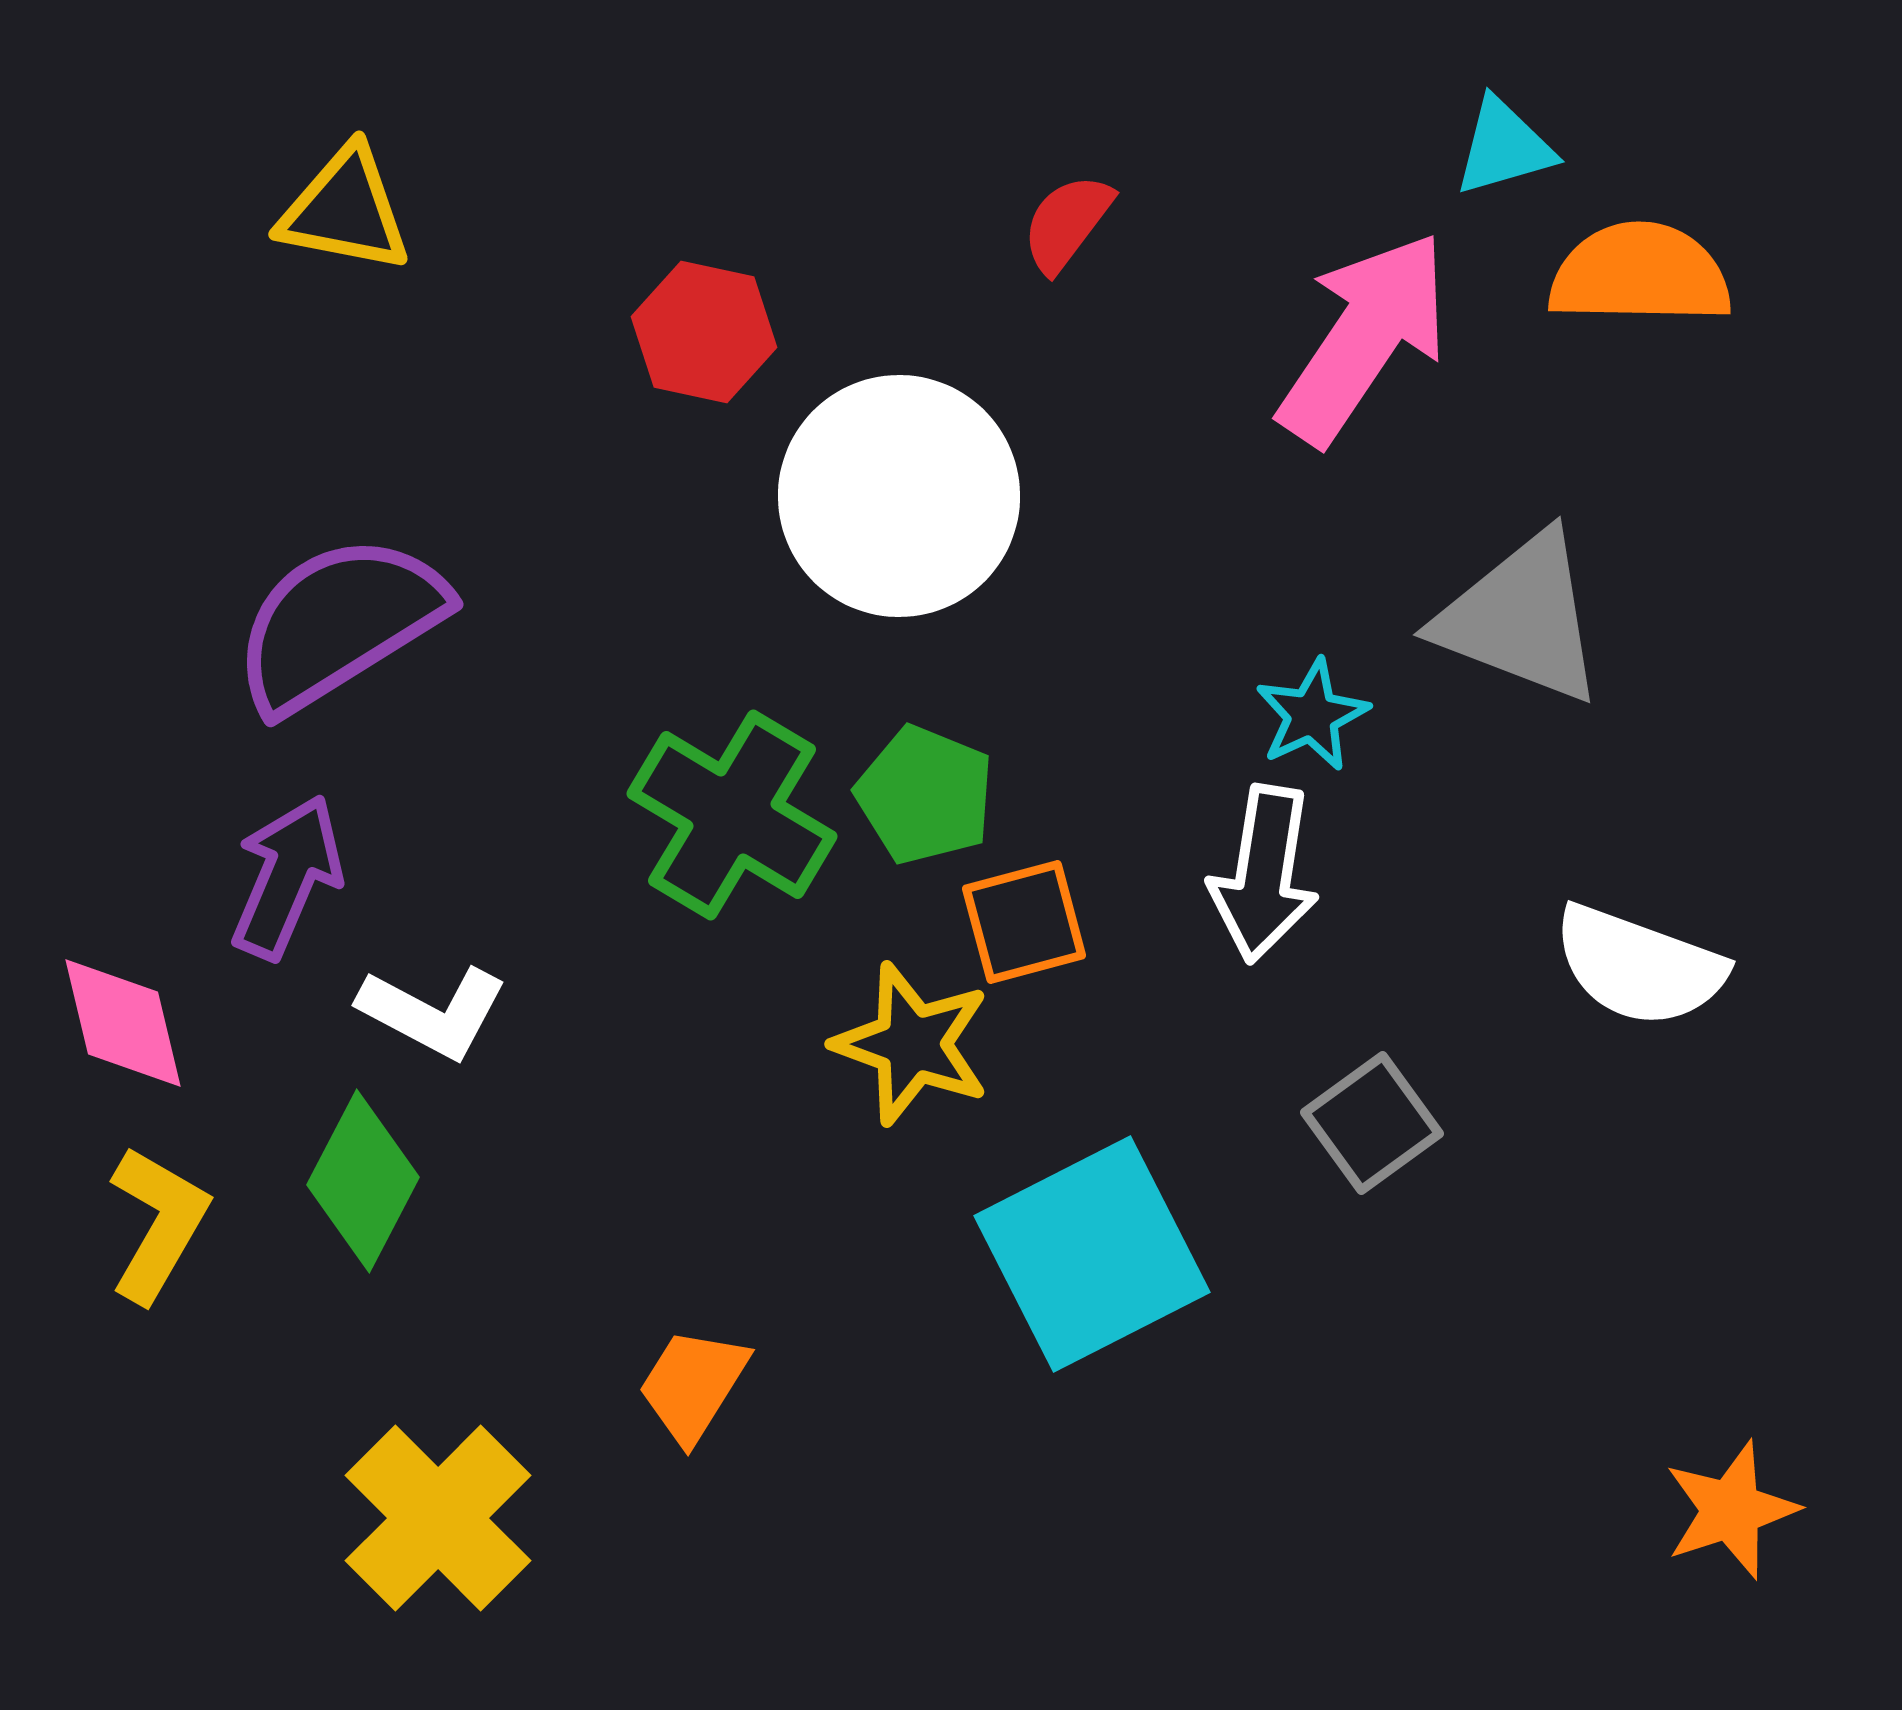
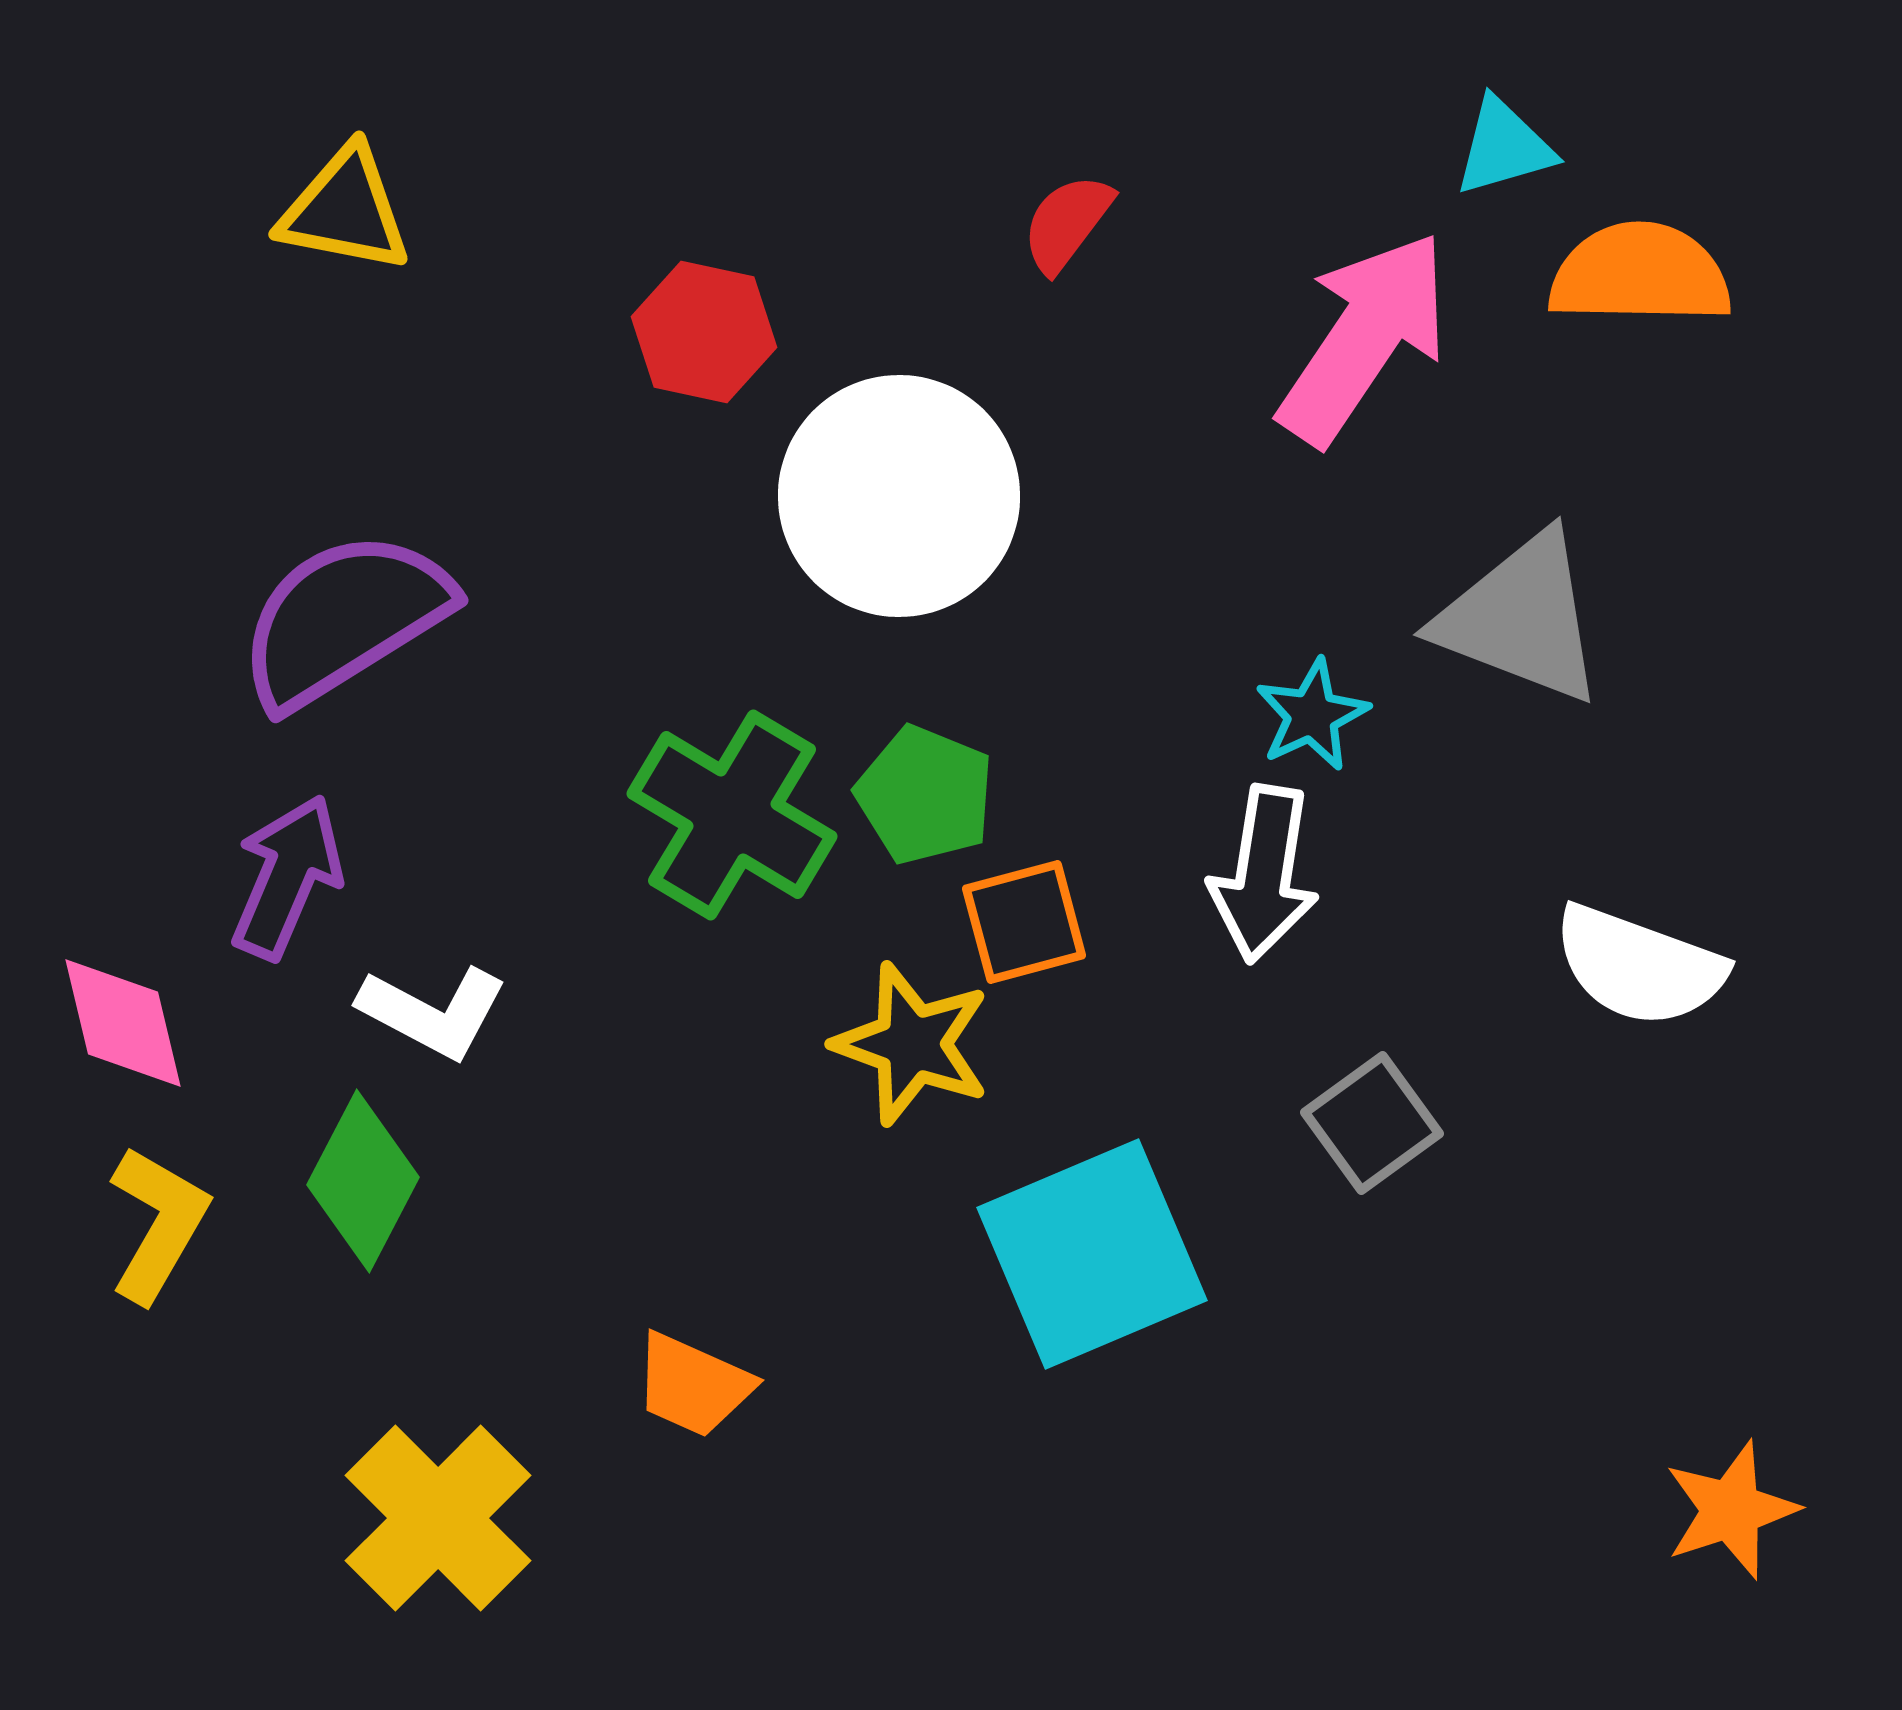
purple semicircle: moved 5 px right, 4 px up
cyan square: rotated 4 degrees clockwise
orange trapezoid: rotated 98 degrees counterclockwise
